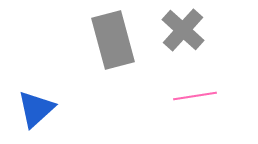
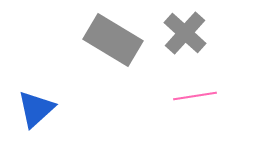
gray cross: moved 2 px right, 3 px down
gray rectangle: rotated 44 degrees counterclockwise
